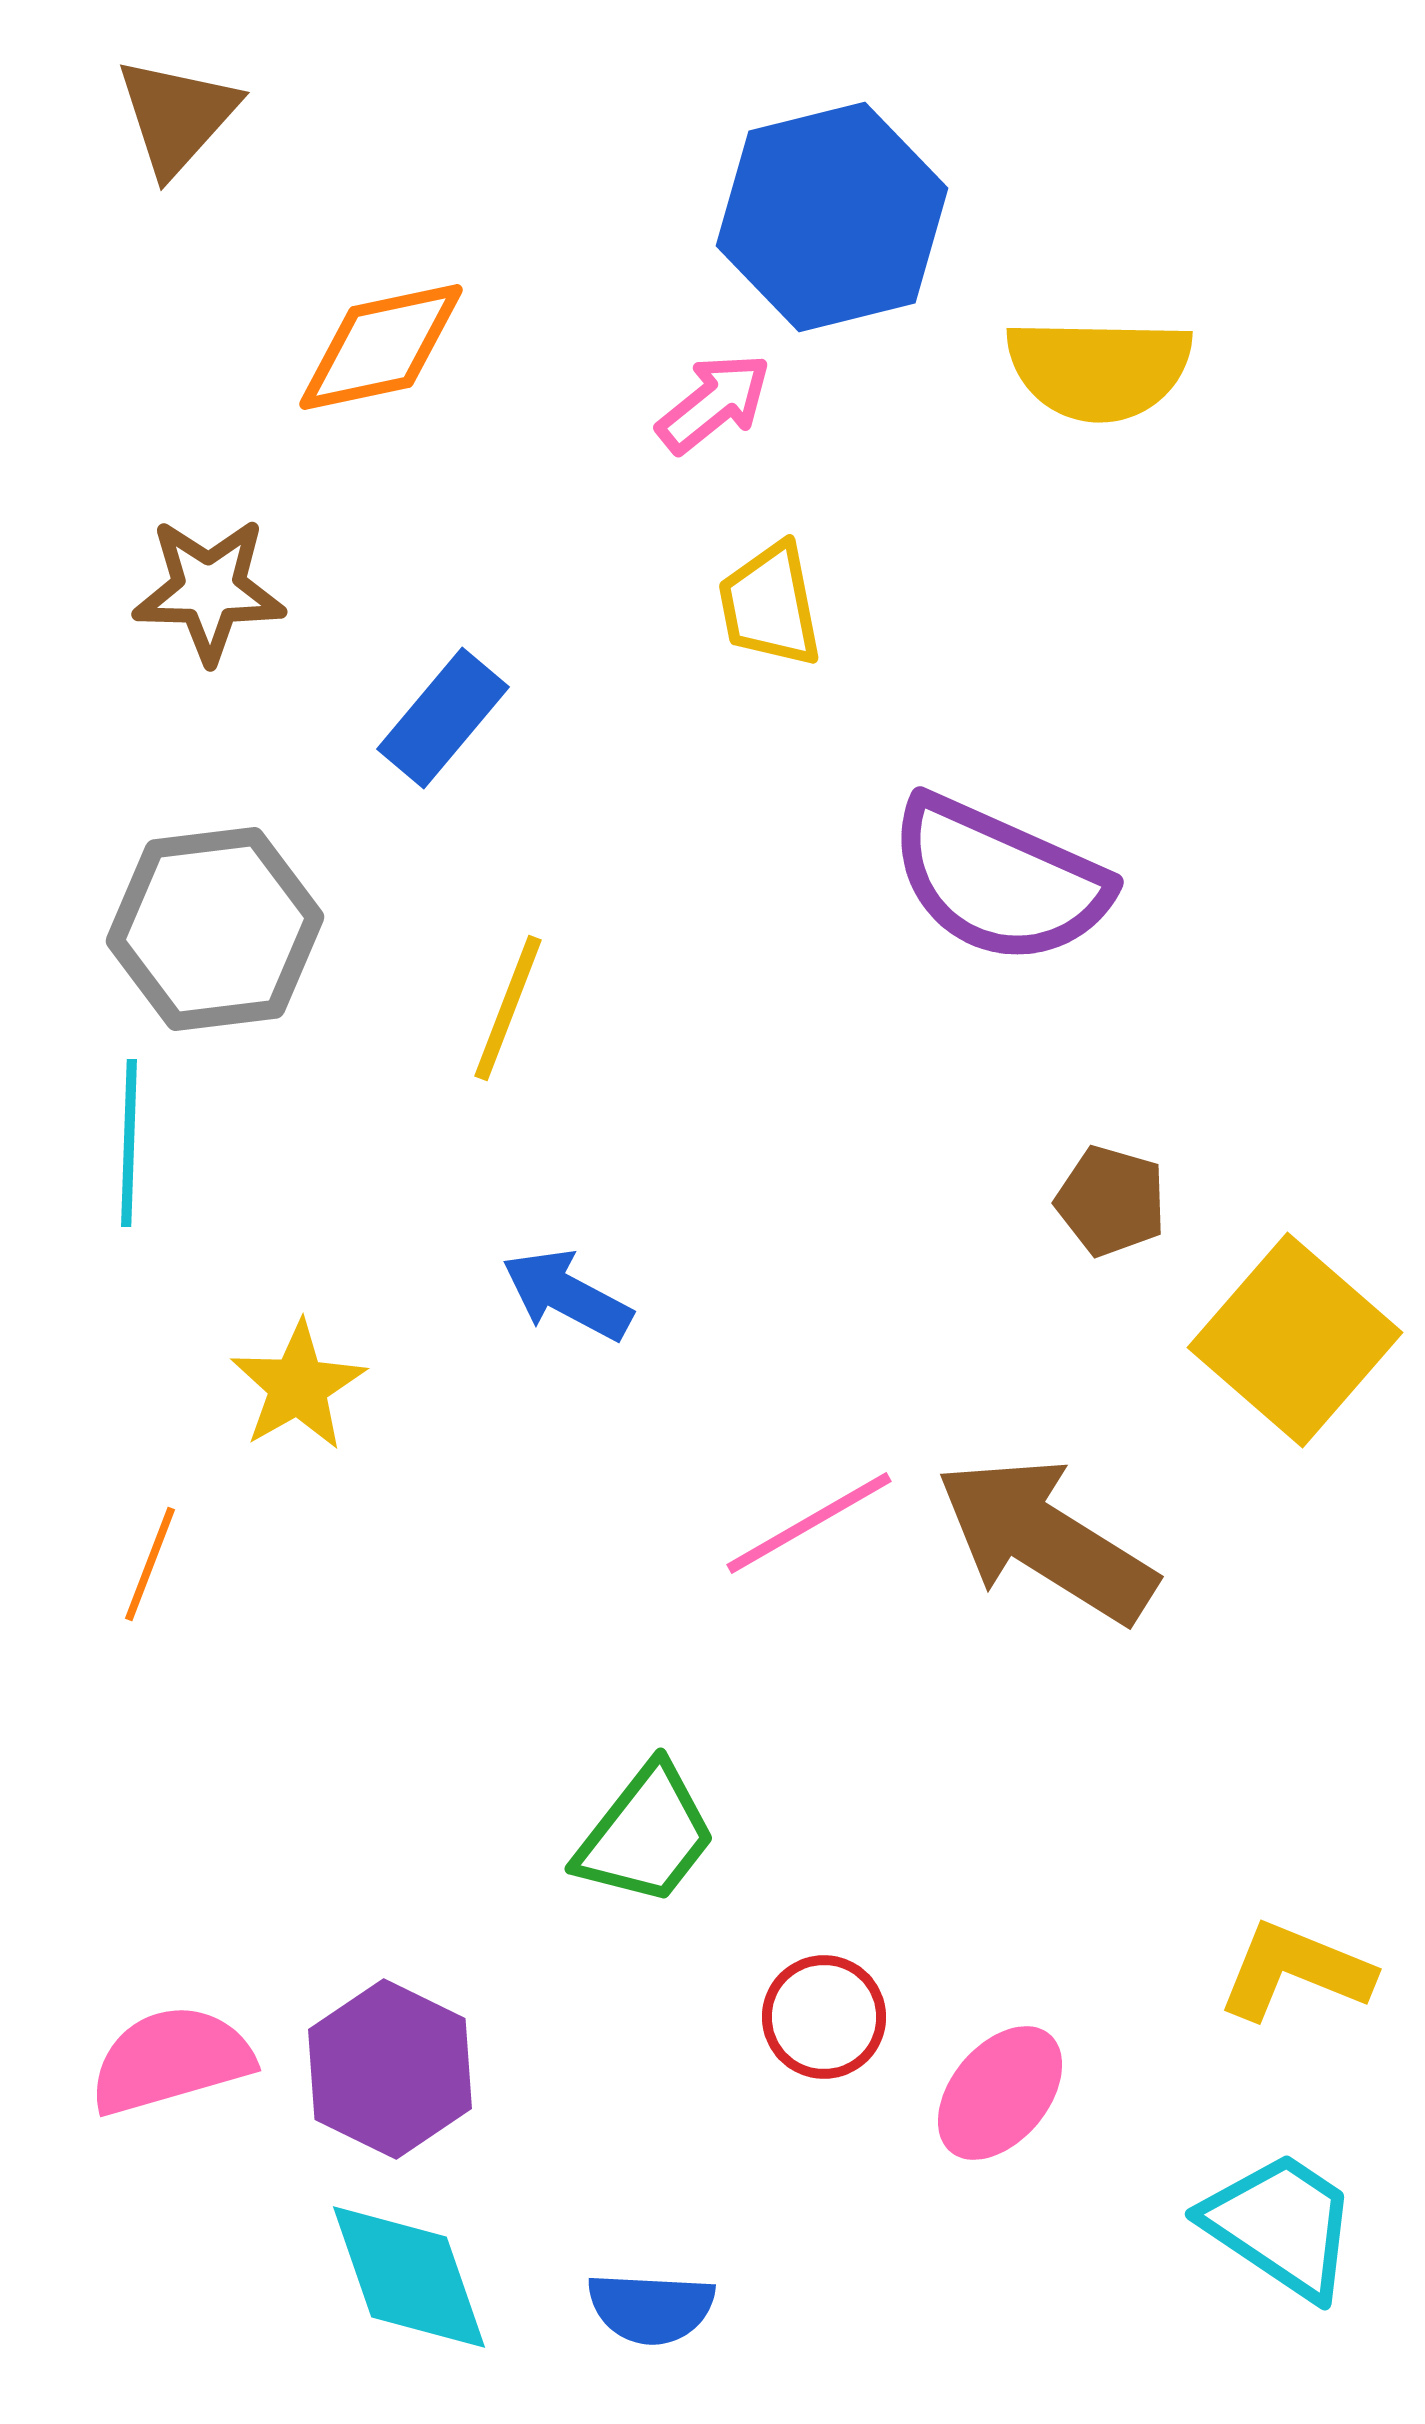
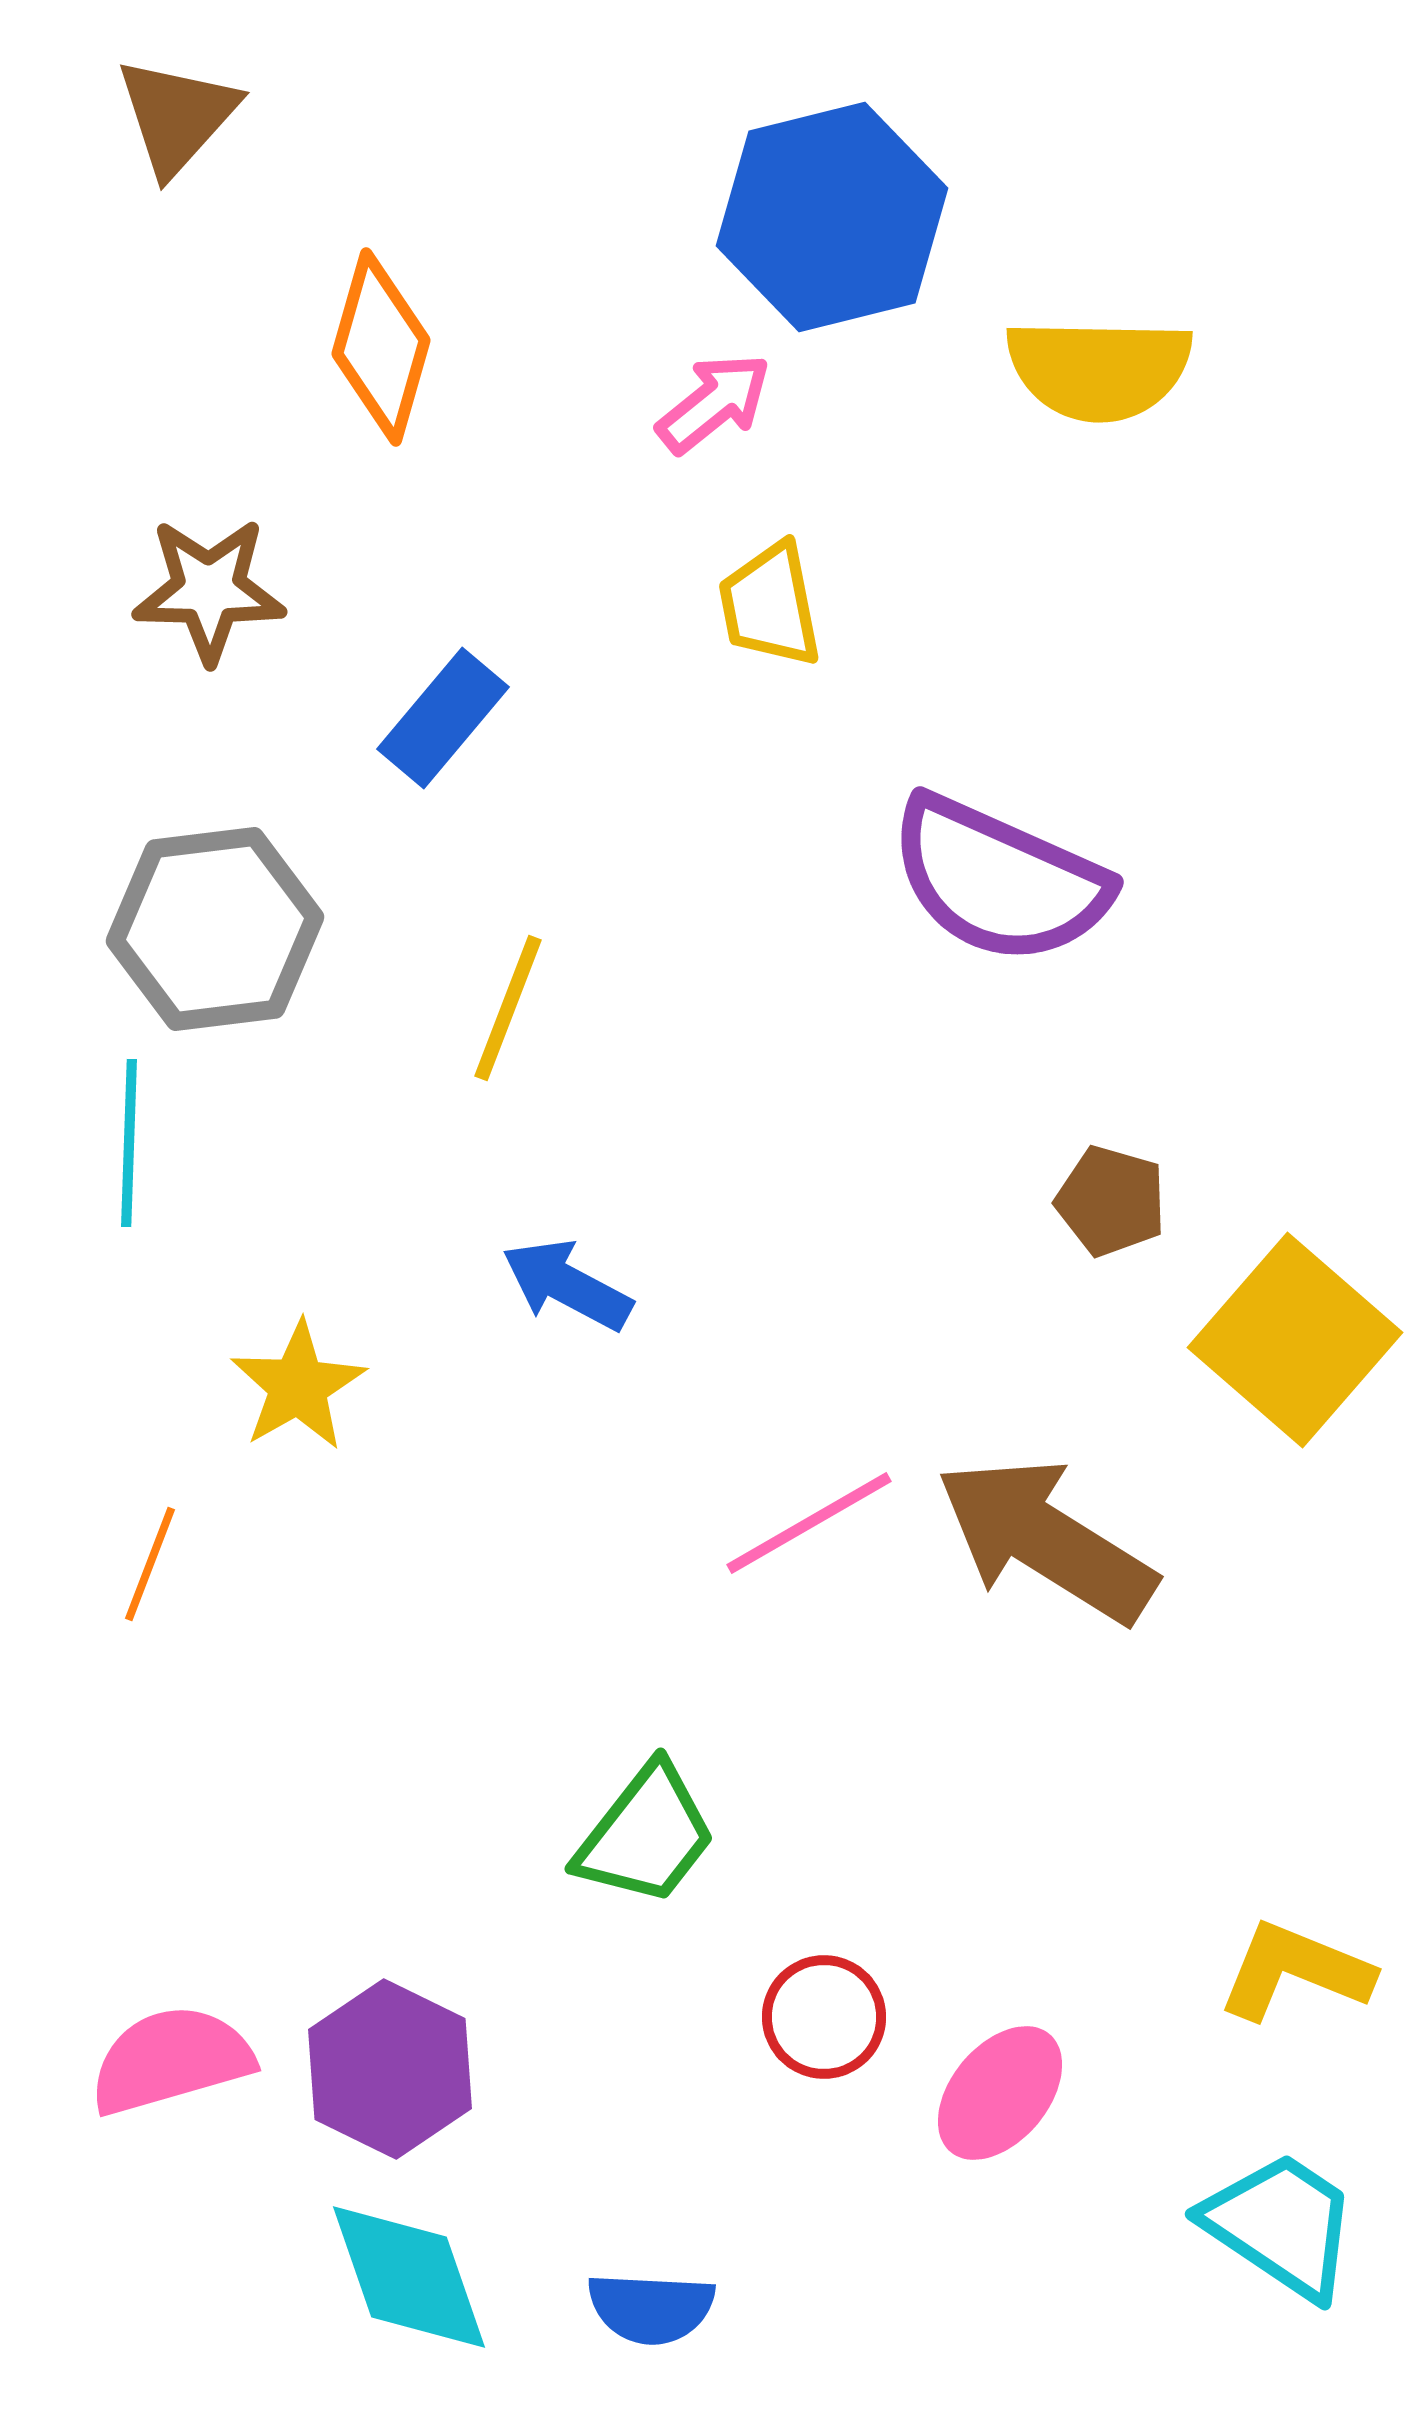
orange diamond: rotated 62 degrees counterclockwise
blue arrow: moved 10 px up
